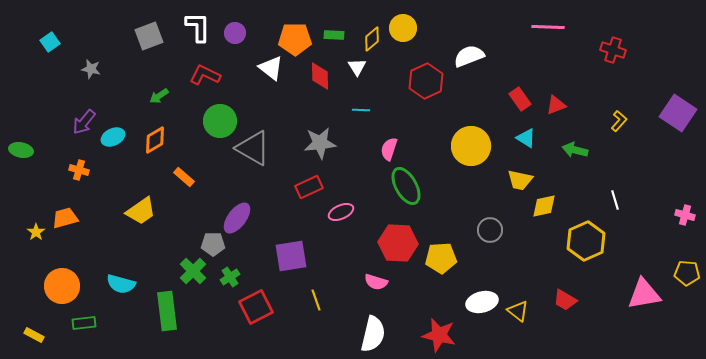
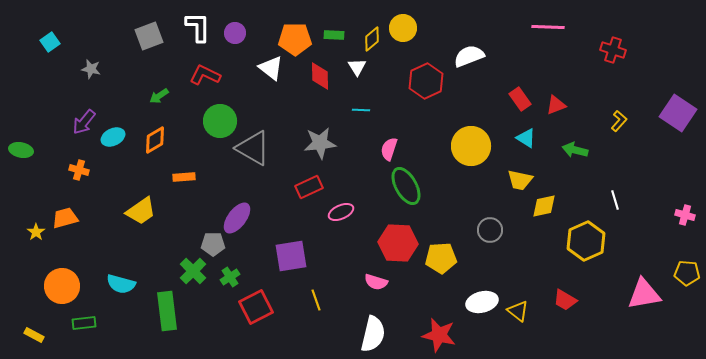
orange rectangle at (184, 177): rotated 45 degrees counterclockwise
